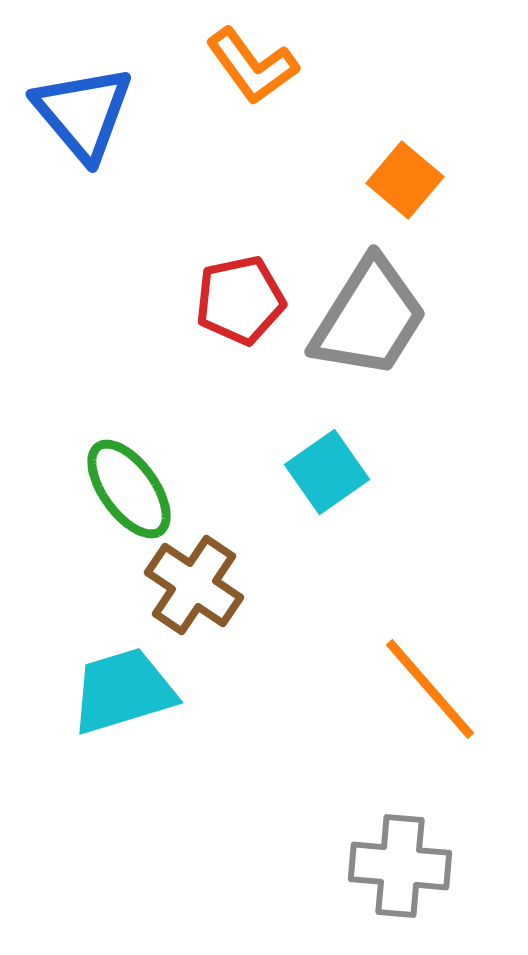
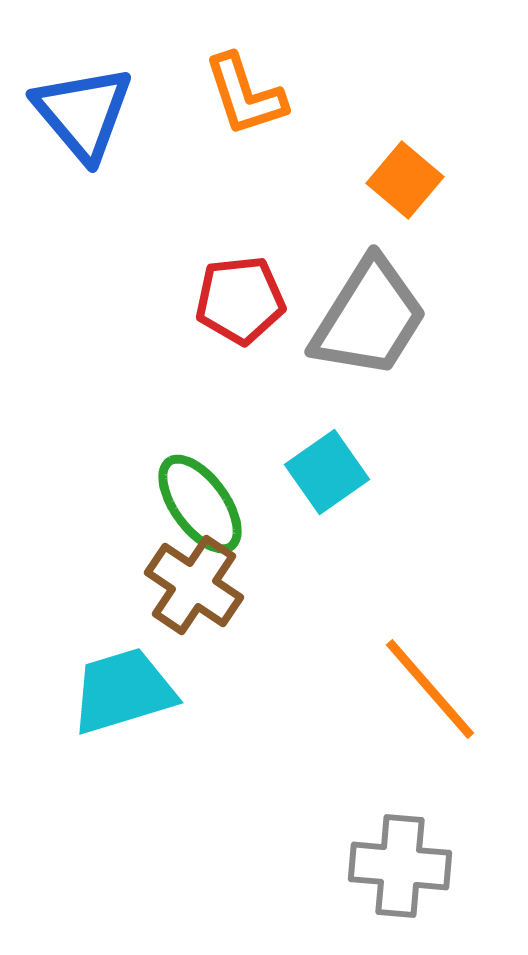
orange L-shape: moved 7 px left, 29 px down; rotated 18 degrees clockwise
red pentagon: rotated 6 degrees clockwise
green ellipse: moved 71 px right, 15 px down
